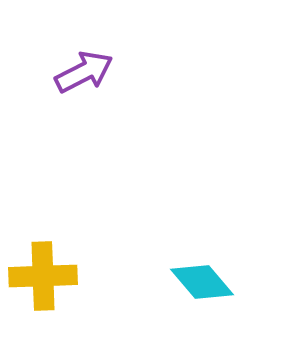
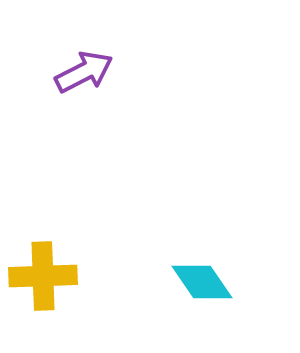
cyan diamond: rotated 6 degrees clockwise
